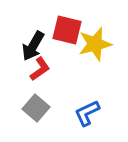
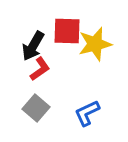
red square: moved 1 px down; rotated 12 degrees counterclockwise
